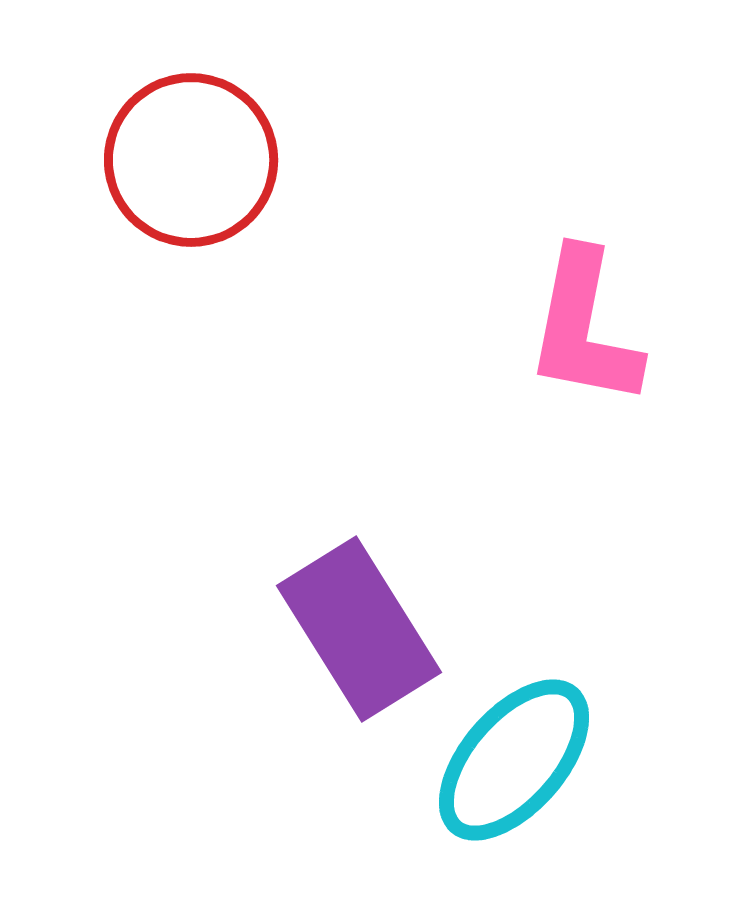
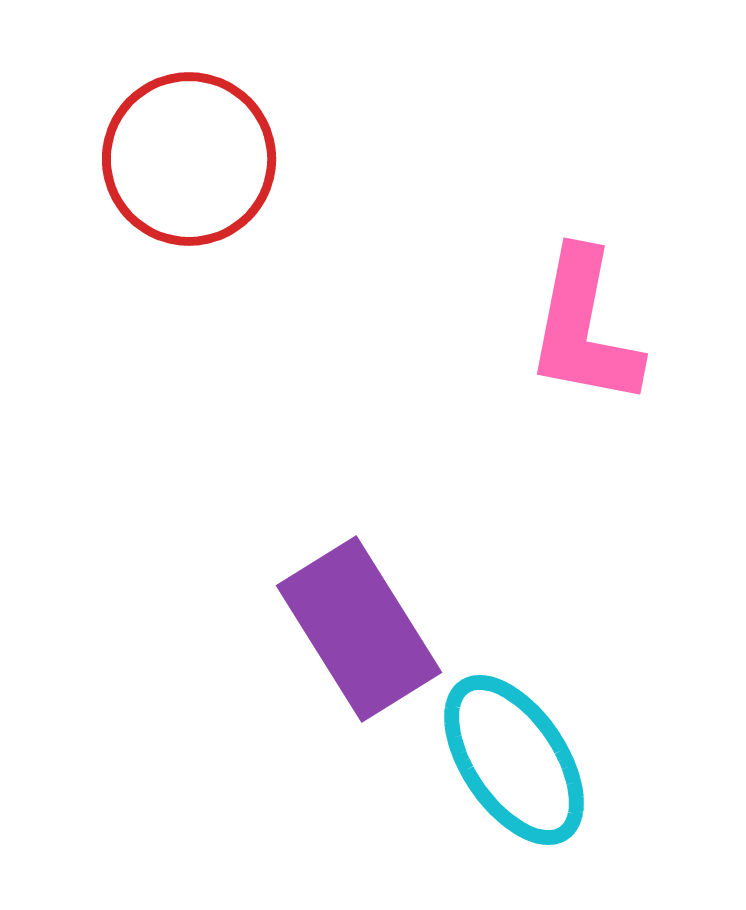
red circle: moved 2 px left, 1 px up
cyan ellipse: rotated 75 degrees counterclockwise
